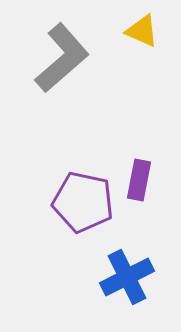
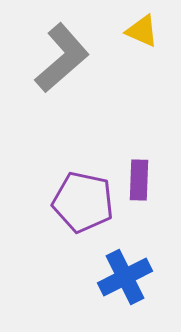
purple rectangle: rotated 9 degrees counterclockwise
blue cross: moved 2 px left
